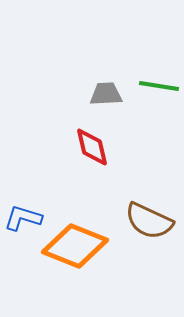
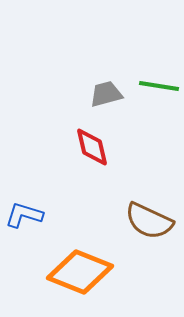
gray trapezoid: rotated 12 degrees counterclockwise
blue L-shape: moved 1 px right, 3 px up
orange diamond: moved 5 px right, 26 px down
